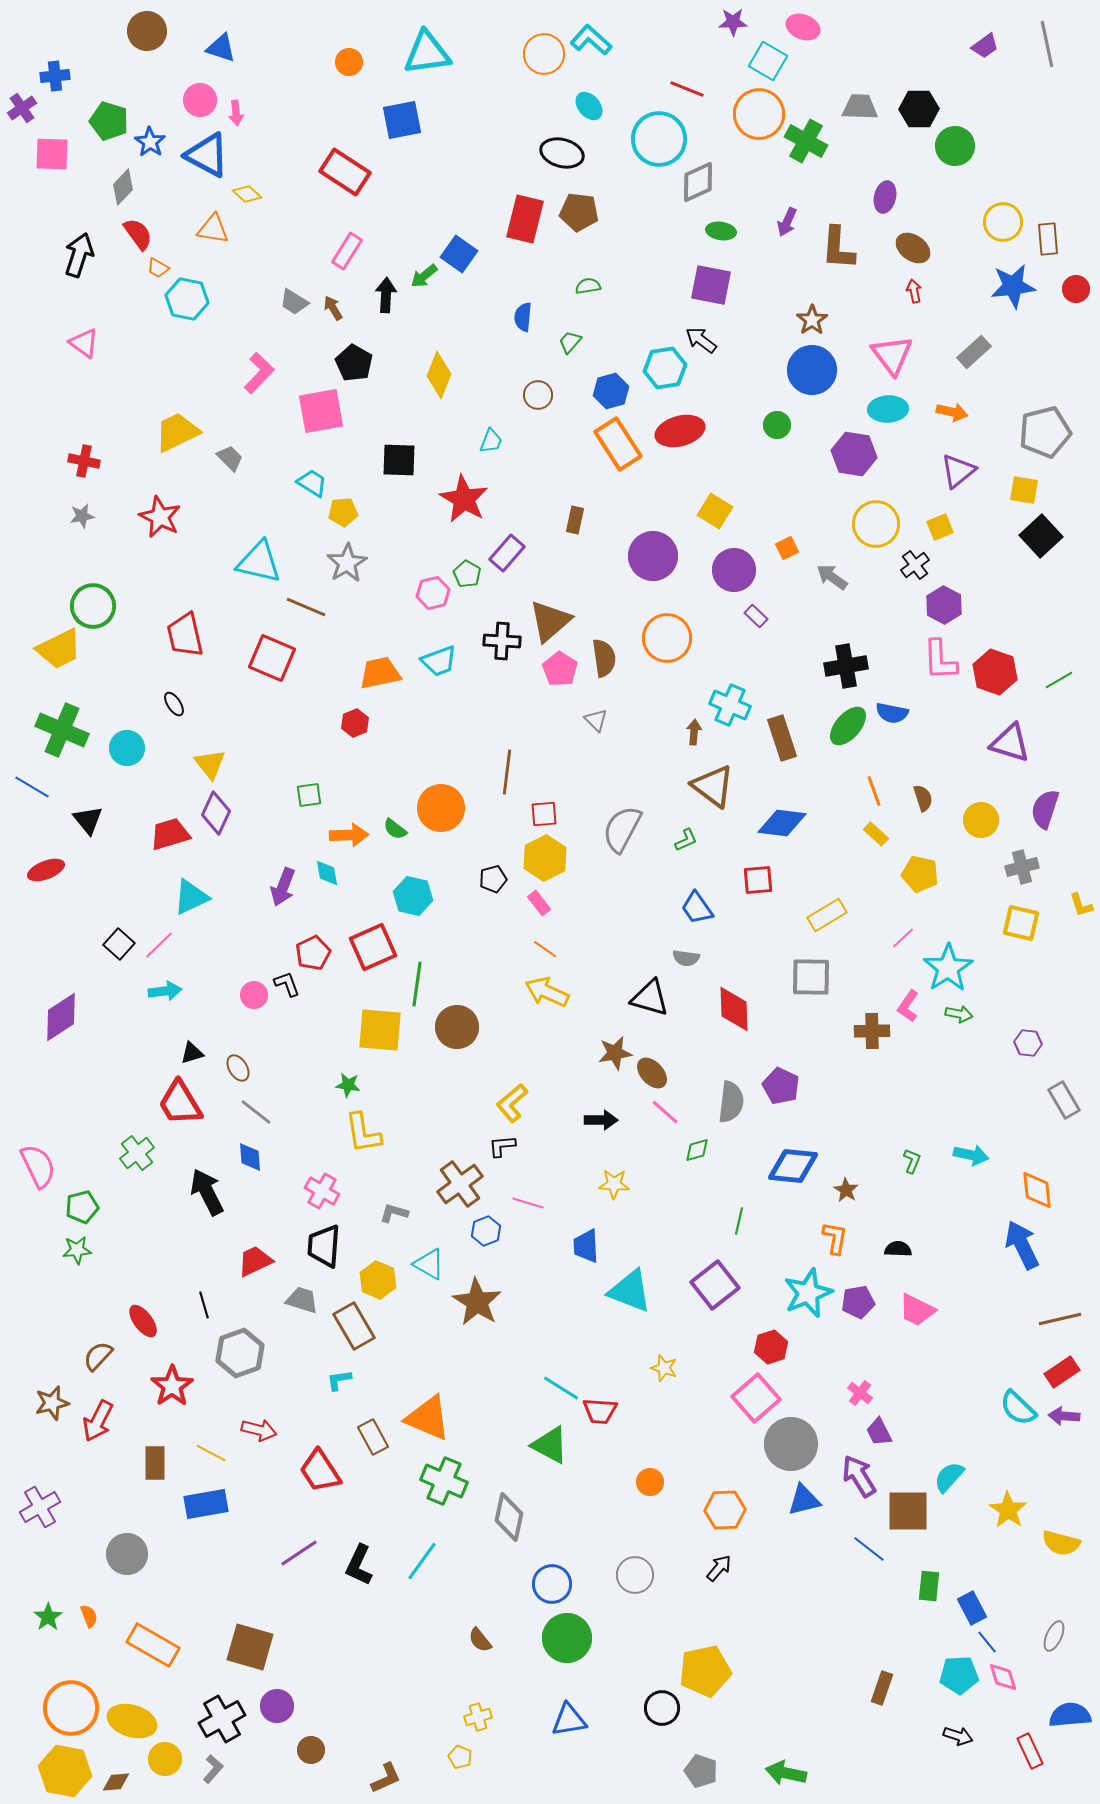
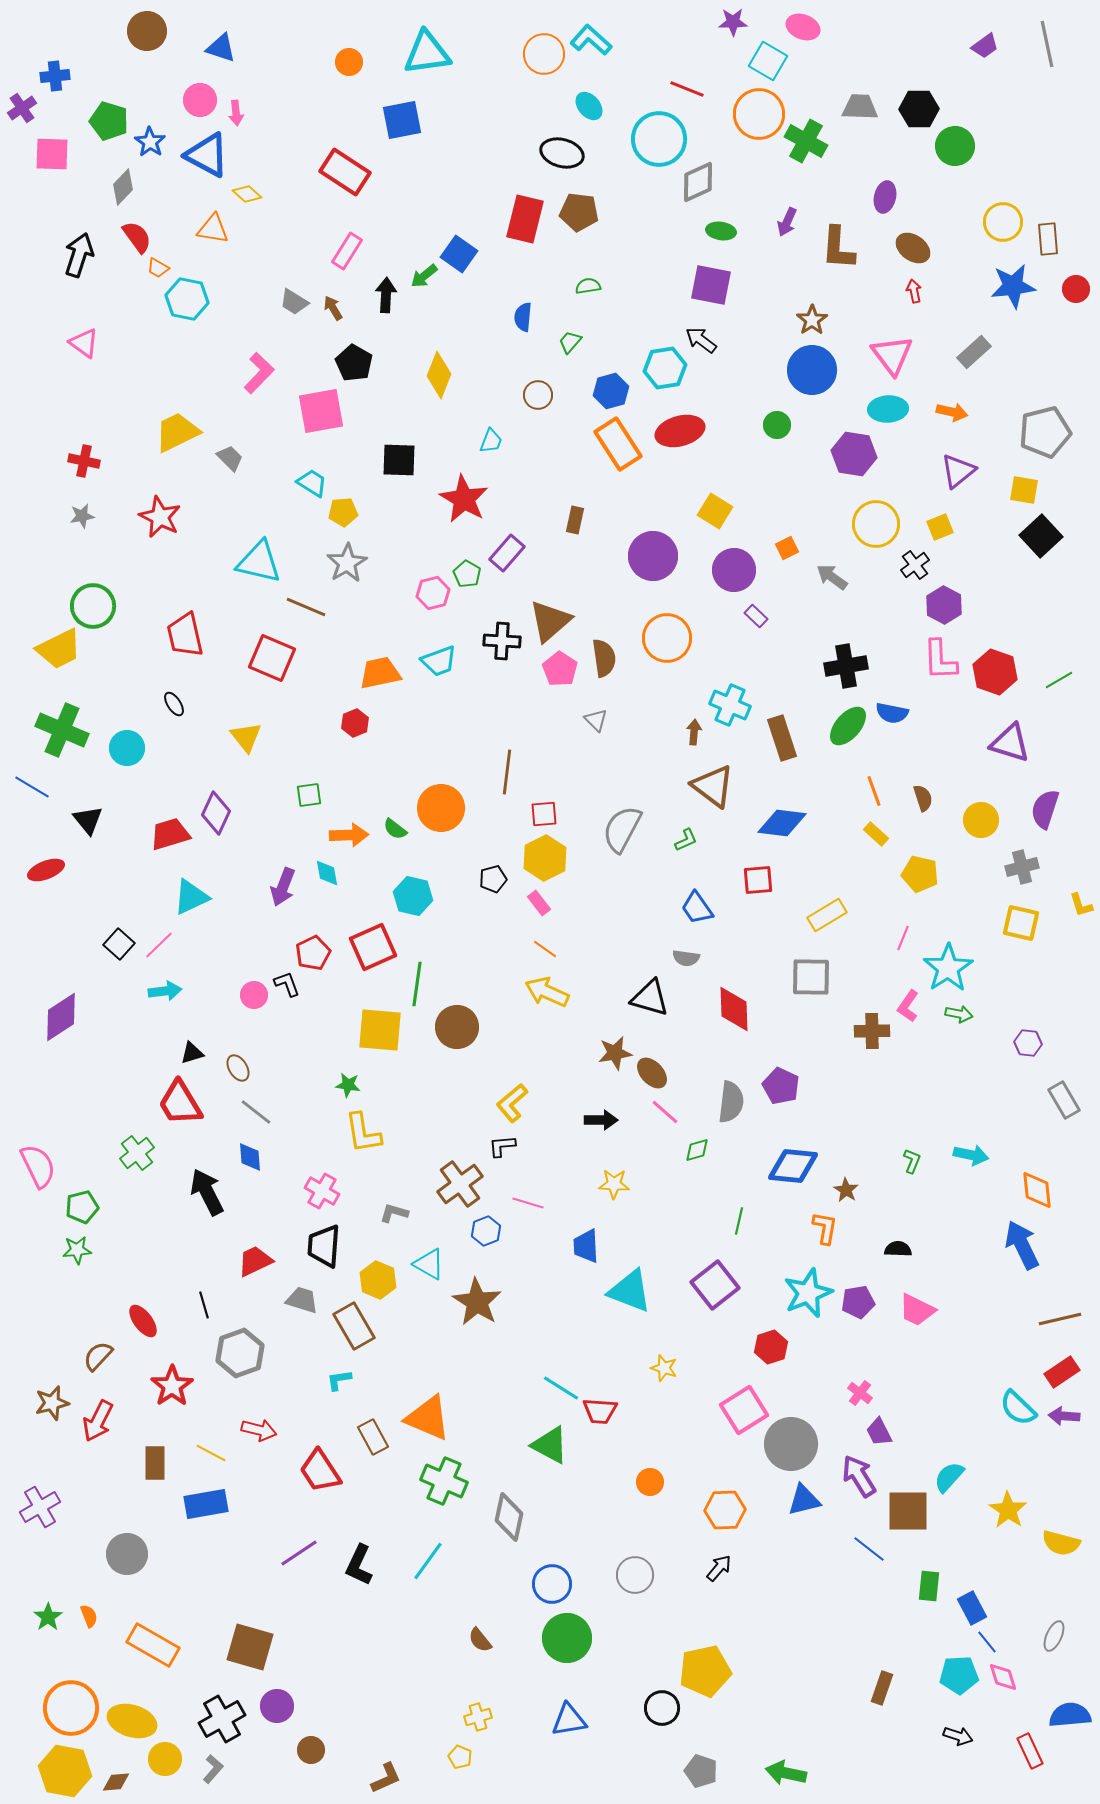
red semicircle at (138, 234): moved 1 px left, 3 px down
yellow triangle at (210, 764): moved 36 px right, 27 px up
pink line at (903, 938): rotated 25 degrees counterclockwise
orange L-shape at (835, 1238): moved 10 px left, 10 px up
pink square at (756, 1398): moved 12 px left, 12 px down; rotated 9 degrees clockwise
cyan line at (422, 1561): moved 6 px right
